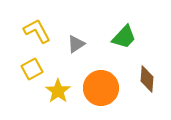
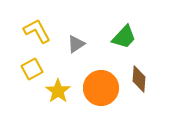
brown diamond: moved 8 px left
